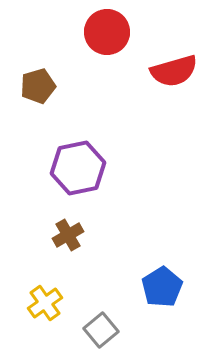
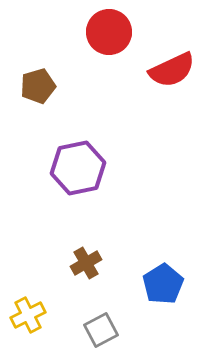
red circle: moved 2 px right
red semicircle: moved 2 px left, 1 px up; rotated 9 degrees counterclockwise
brown cross: moved 18 px right, 28 px down
blue pentagon: moved 1 px right, 3 px up
yellow cross: moved 17 px left, 12 px down; rotated 8 degrees clockwise
gray square: rotated 12 degrees clockwise
